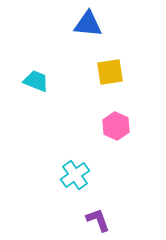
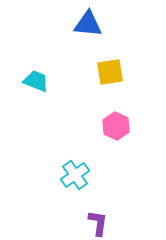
purple L-shape: moved 3 px down; rotated 28 degrees clockwise
